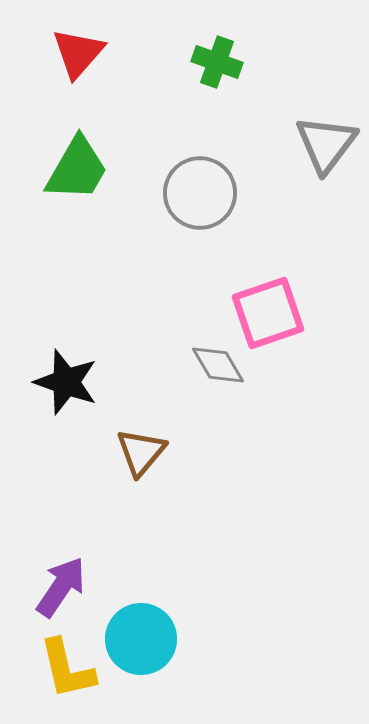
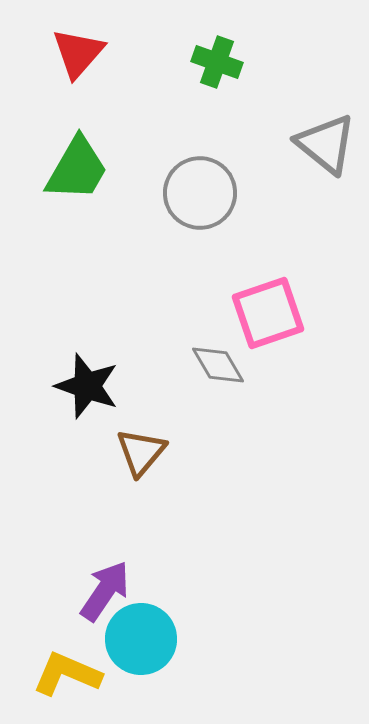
gray triangle: rotated 28 degrees counterclockwise
black star: moved 21 px right, 4 px down
purple arrow: moved 44 px right, 4 px down
yellow L-shape: moved 5 px down; rotated 126 degrees clockwise
